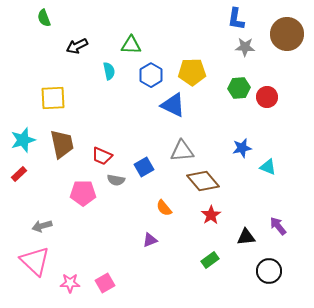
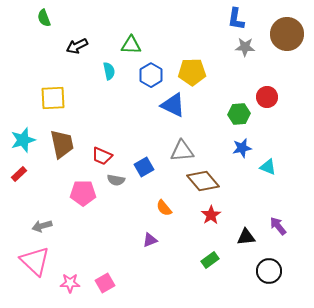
green hexagon: moved 26 px down
